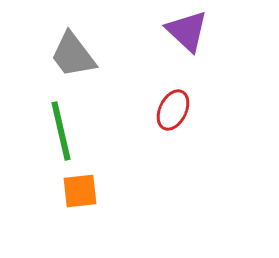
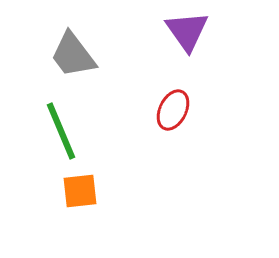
purple triangle: rotated 12 degrees clockwise
green line: rotated 10 degrees counterclockwise
